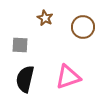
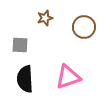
brown star: rotated 28 degrees clockwise
brown circle: moved 1 px right
black semicircle: rotated 16 degrees counterclockwise
